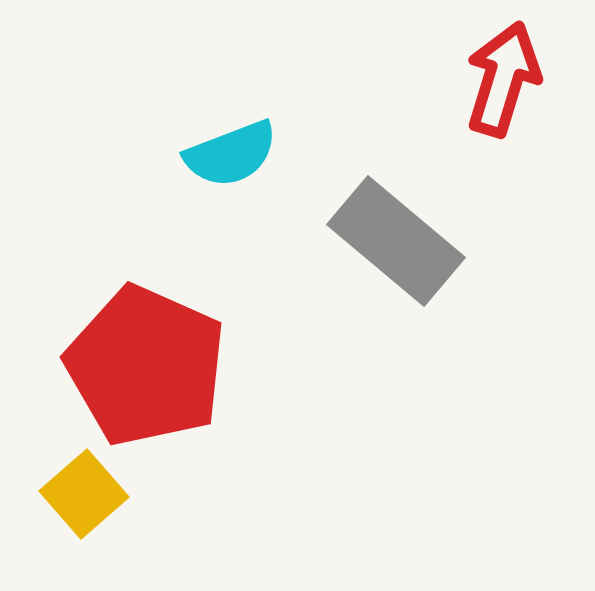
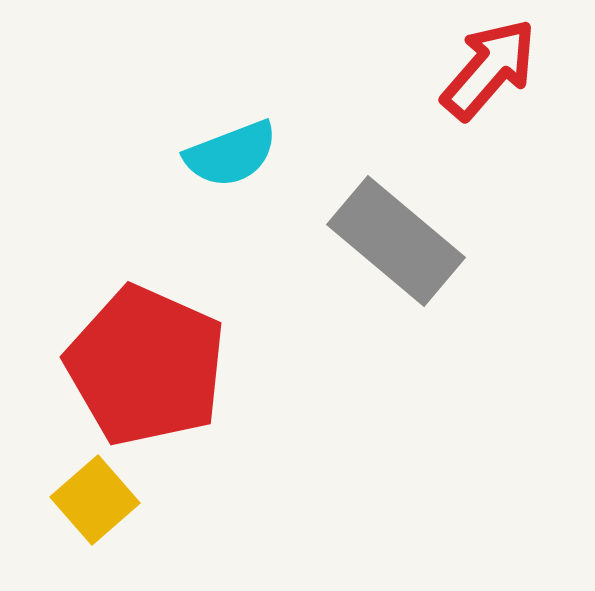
red arrow: moved 14 px left, 10 px up; rotated 24 degrees clockwise
yellow square: moved 11 px right, 6 px down
